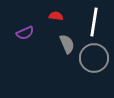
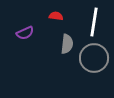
gray semicircle: rotated 30 degrees clockwise
